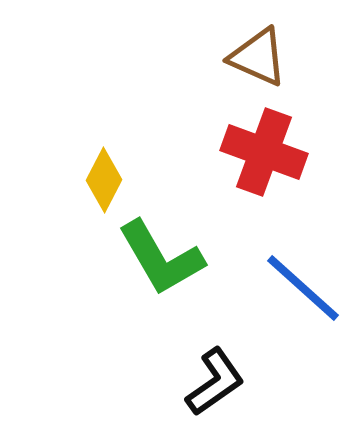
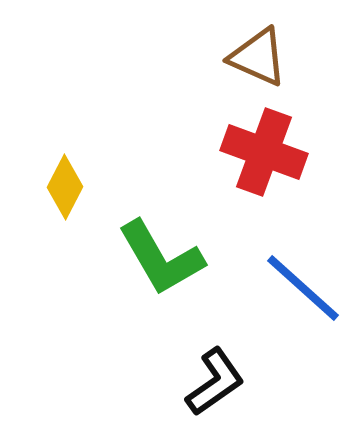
yellow diamond: moved 39 px left, 7 px down
